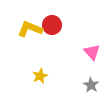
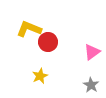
red circle: moved 4 px left, 17 px down
yellow L-shape: moved 1 px left
pink triangle: rotated 36 degrees clockwise
